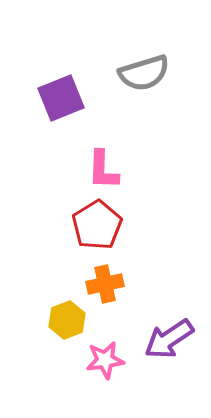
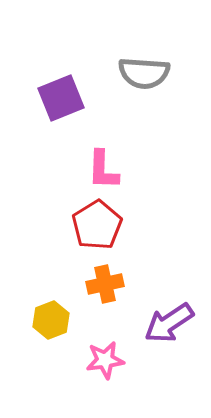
gray semicircle: rotated 21 degrees clockwise
yellow hexagon: moved 16 px left
purple arrow: moved 16 px up
